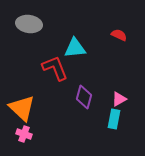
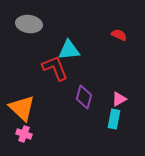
cyan triangle: moved 6 px left, 2 px down
